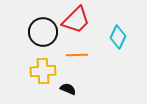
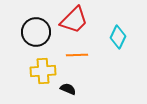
red trapezoid: moved 2 px left
black circle: moved 7 px left
